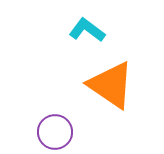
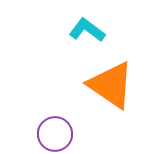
purple circle: moved 2 px down
